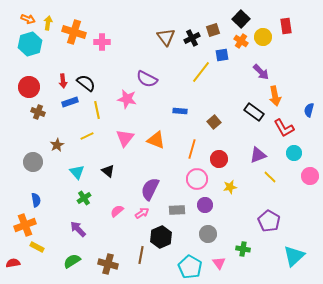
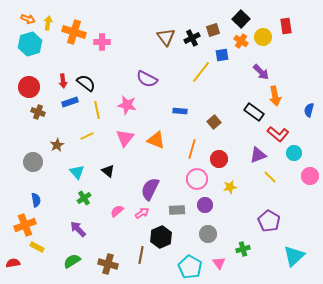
pink star at (127, 99): moved 6 px down
red L-shape at (284, 128): moved 6 px left, 6 px down; rotated 20 degrees counterclockwise
green cross at (243, 249): rotated 24 degrees counterclockwise
